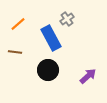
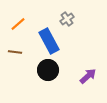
blue rectangle: moved 2 px left, 3 px down
